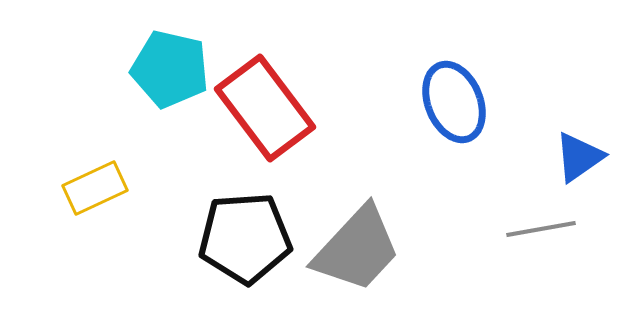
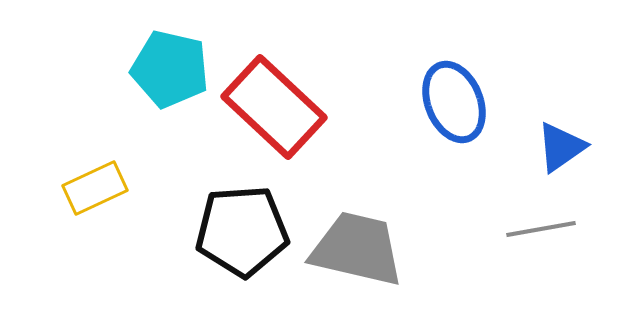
red rectangle: moved 9 px right, 1 px up; rotated 10 degrees counterclockwise
blue triangle: moved 18 px left, 10 px up
black pentagon: moved 3 px left, 7 px up
gray trapezoid: rotated 120 degrees counterclockwise
